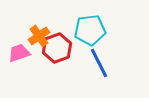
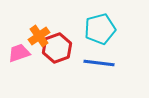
cyan pentagon: moved 10 px right, 1 px up; rotated 8 degrees counterclockwise
blue line: rotated 56 degrees counterclockwise
